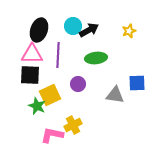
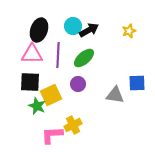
green ellipse: moved 12 px left; rotated 35 degrees counterclockwise
black square: moved 7 px down
yellow square: moved 1 px right
pink L-shape: rotated 15 degrees counterclockwise
